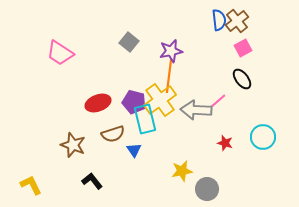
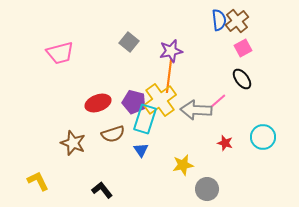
pink trapezoid: rotated 48 degrees counterclockwise
cyan rectangle: rotated 32 degrees clockwise
brown star: moved 2 px up
blue triangle: moved 7 px right
yellow star: moved 1 px right, 6 px up
black L-shape: moved 10 px right, 9 px down
yellow L-shape: moved 7 px right, 4 px up
